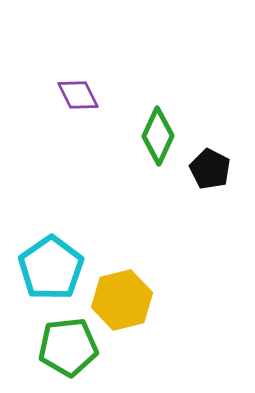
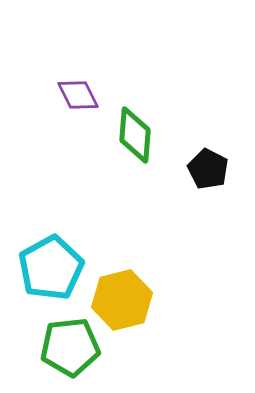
green diamond: moved 23 px left, 1 px up; rotated 20 degrees counterclockwise
black pentagon: moved 2 px left
cyan pentagon: rotated 6 degrees clockwise
green pentagon: moved 2 px right
